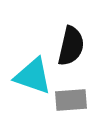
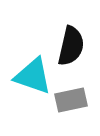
gray rectangle: rotated 8 degrees counterclockwise
